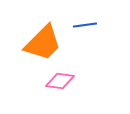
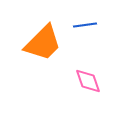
pink diamond: moved 28 px right; rotated 64 degrees clockwise
